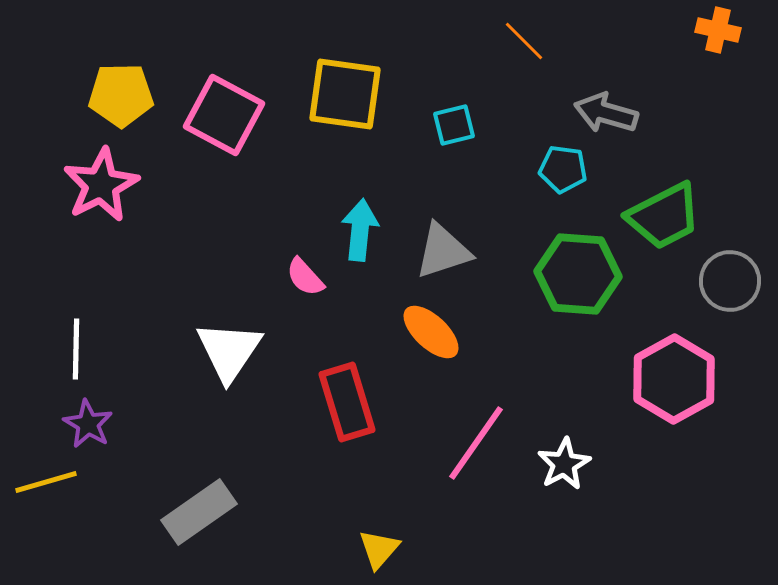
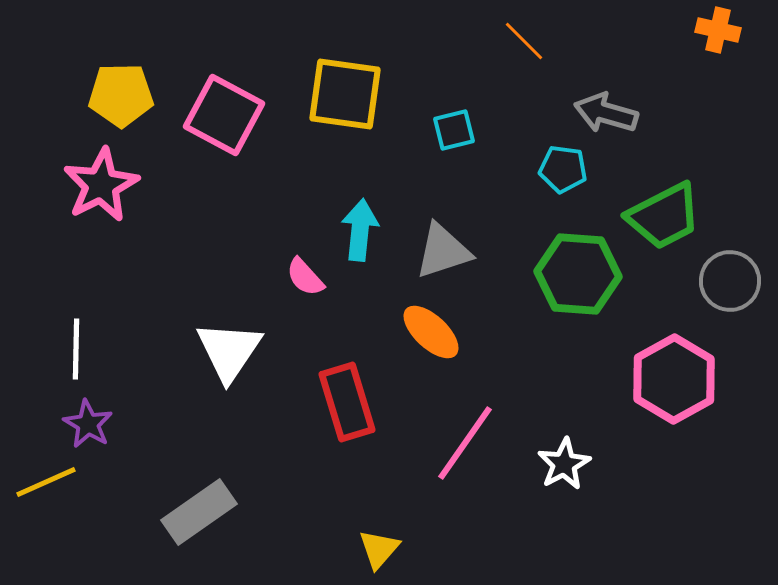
cyan square: moved 5 px down
pink line: moved 11 px left
yellow line: rotated 8 degrees counterclockwise
